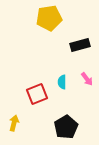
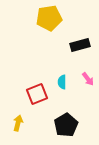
pink arrow: moved 1 px right
yellow arrow: moved 4 px right
black pentagon: moved 2 px up
